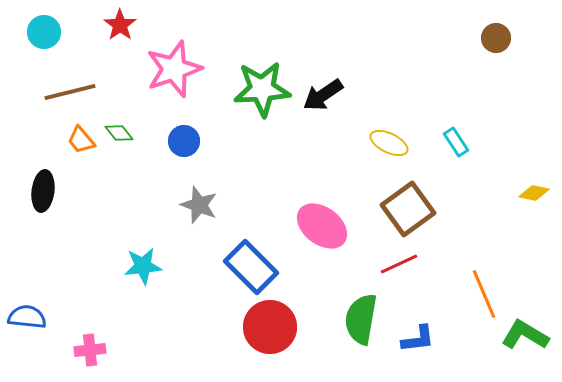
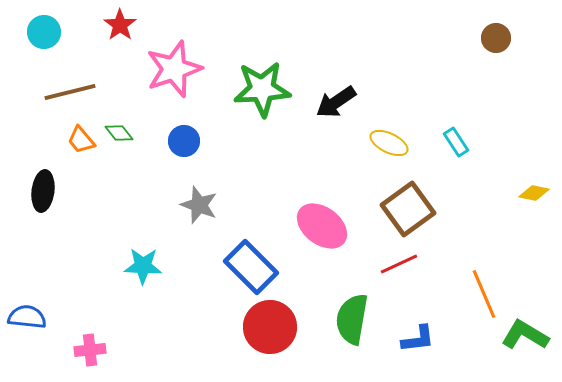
black arrow: moved 13 px right, 7 px down
cyan star: rotated 9 degrees clockwise
green semicircle: moved 9 px left
